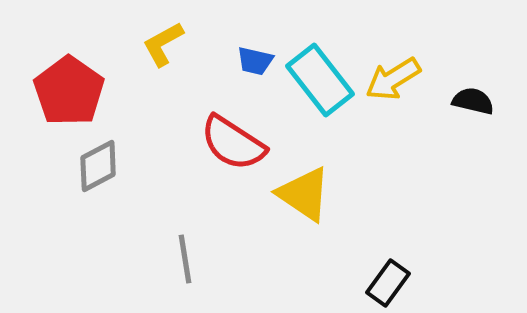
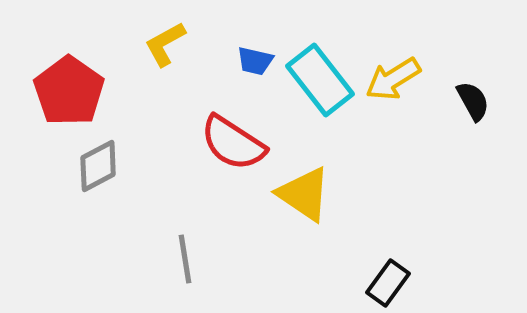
yellow L-shape: moved 2 px right
black semicircle: rotated 48 degrees clockwise
